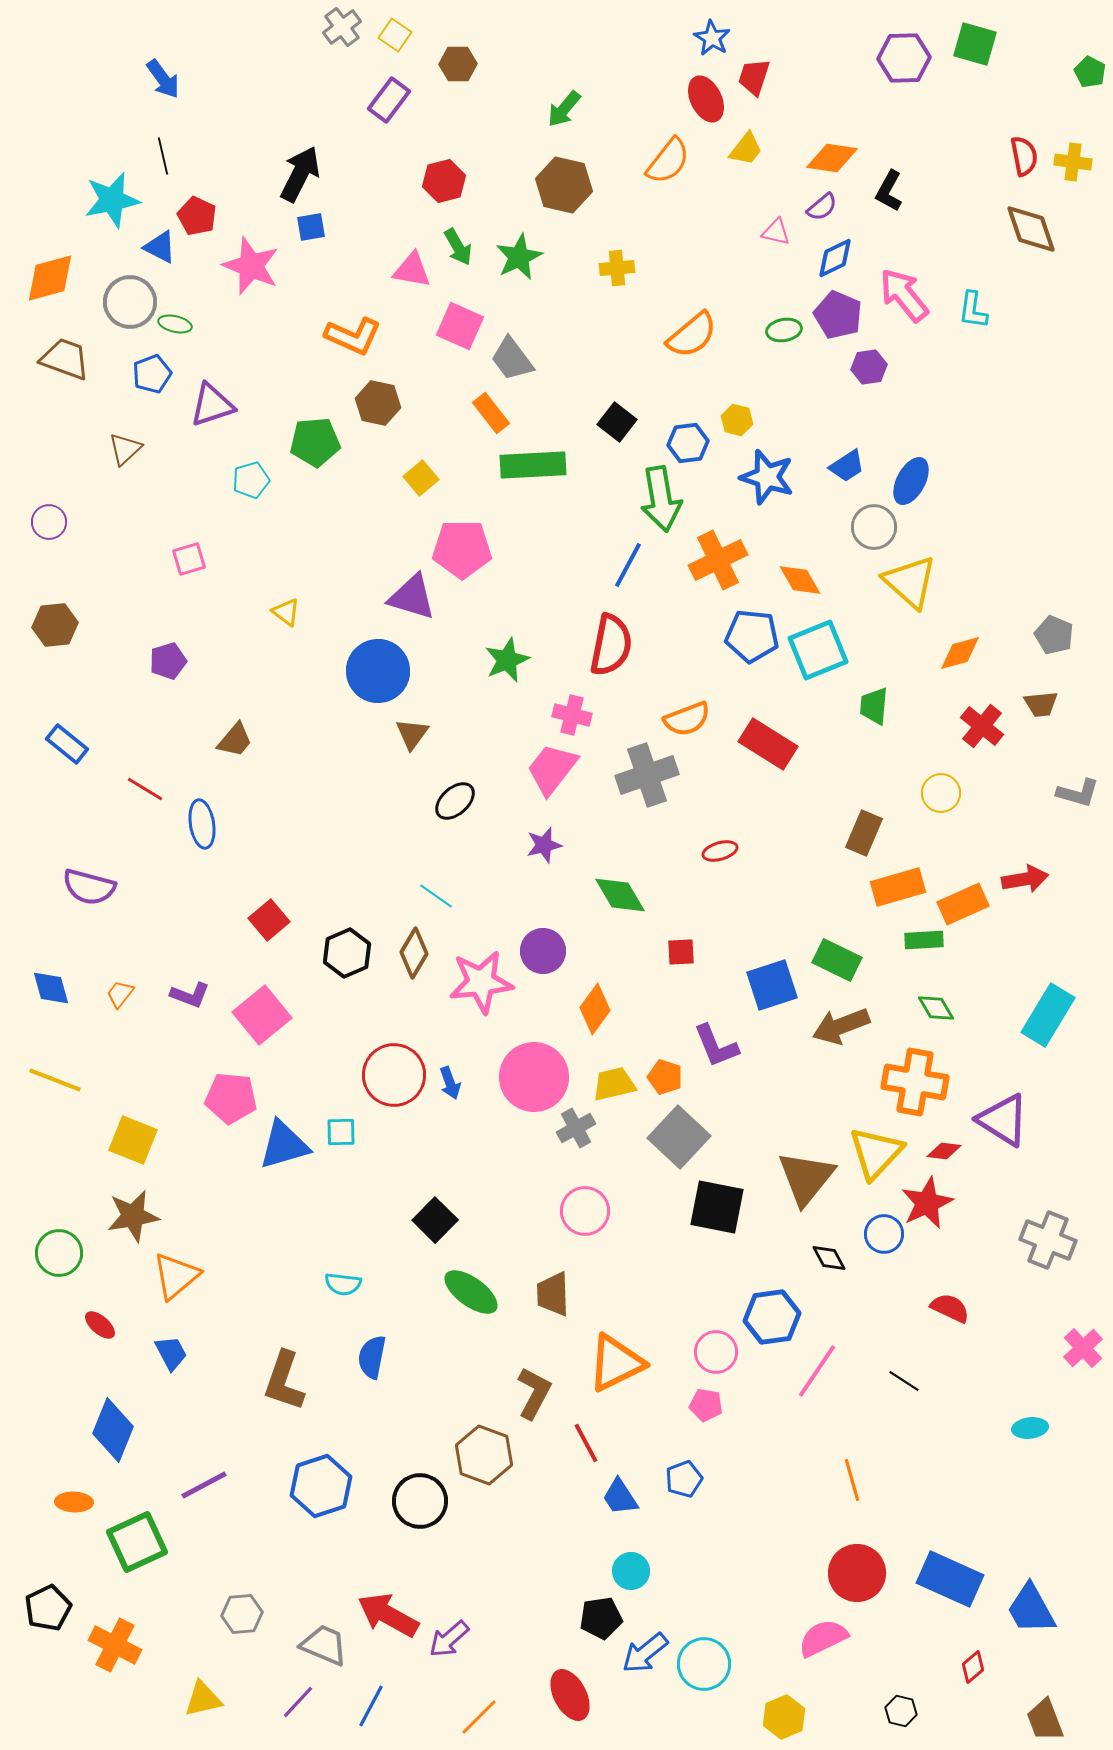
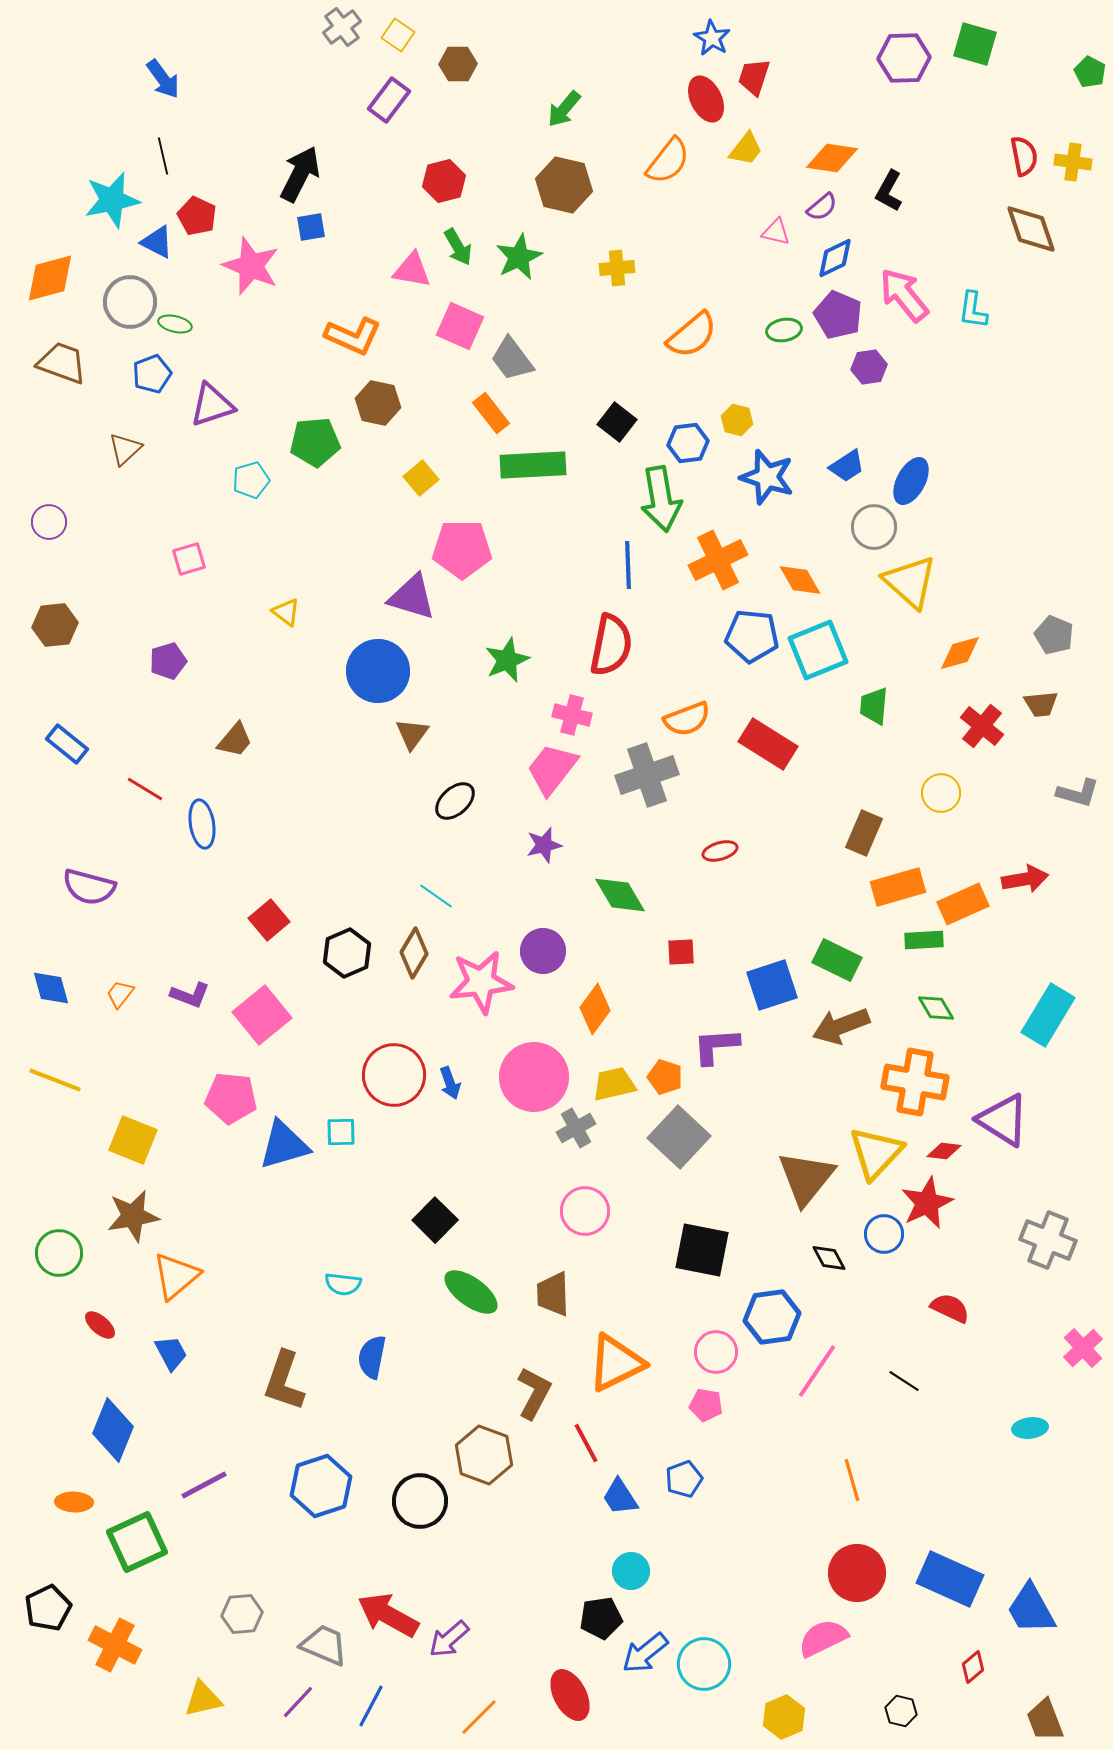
yellow square at (395, 35): moved 3 px right
blue triangle at (160, 247): moved 3 px left, 5 px up
brown trapezoid at (65, 359): moved 3 px left, 4 px down
blue line at (628, 565): rotated 30 degrees counterclockwise
purple L-shape at (716, 1046): rotated 108 degrees clockwise
black square at (717, 1207): moved 15 px left, 43 px down
